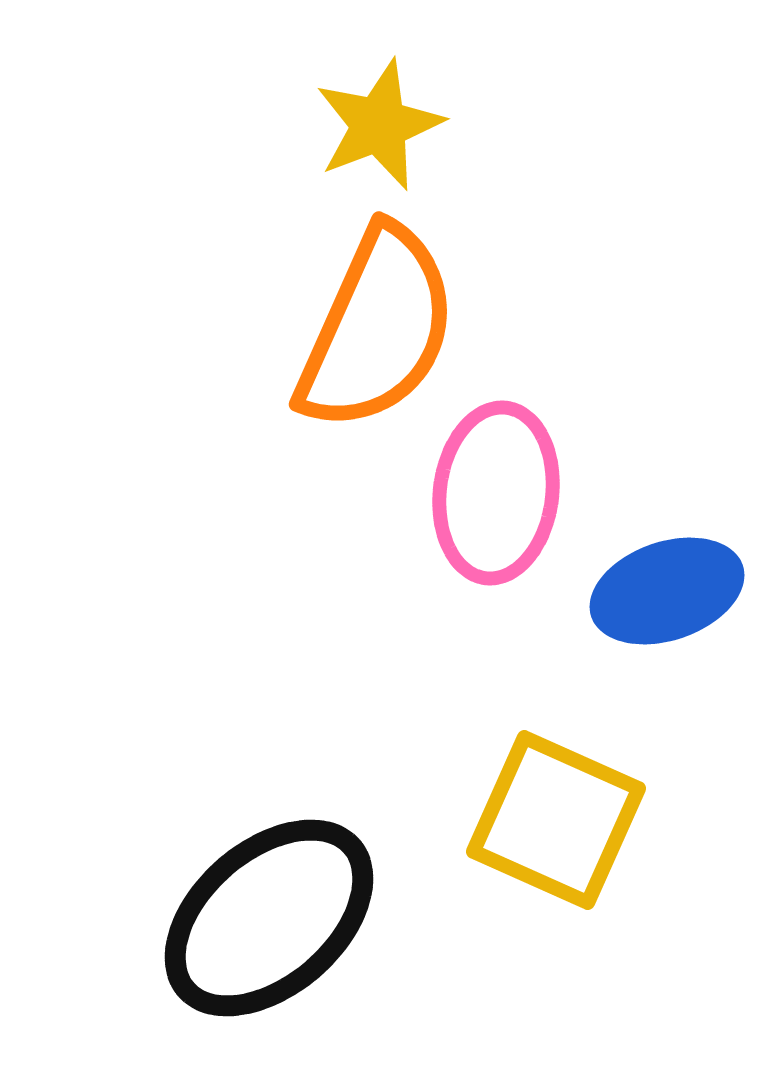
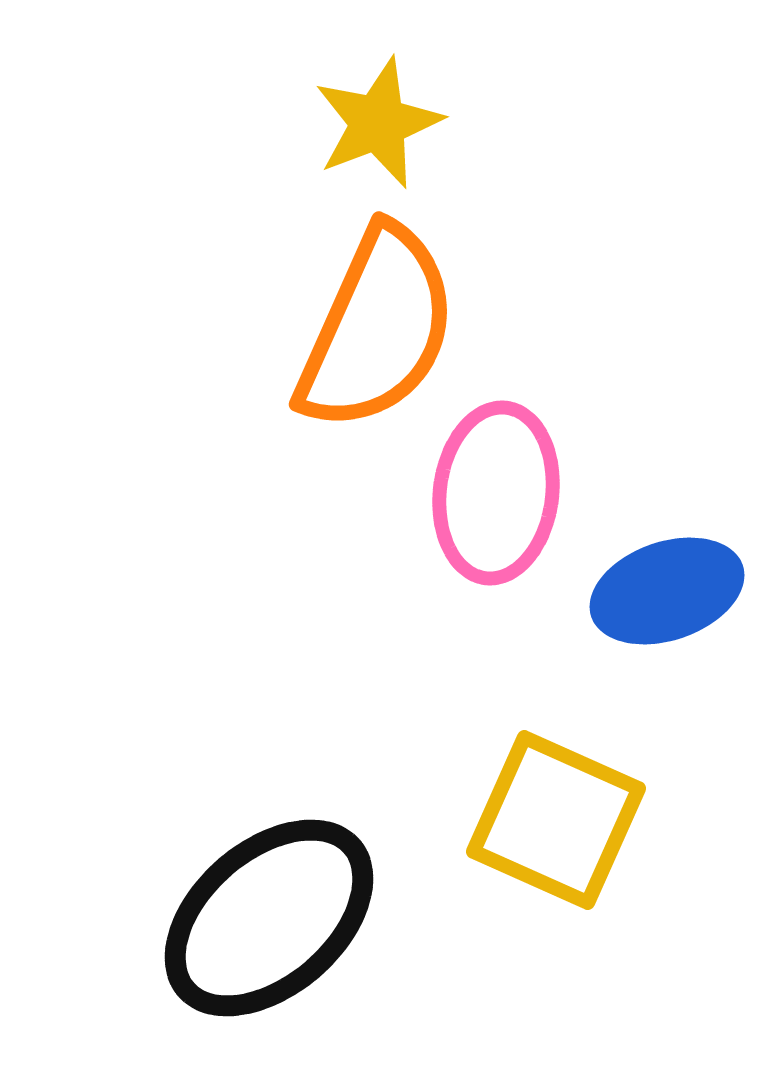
yellow star: moved 1 px left, 2 px up
